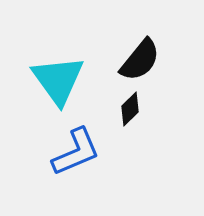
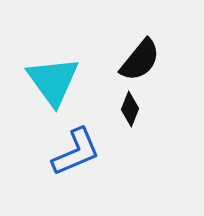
cyan triangle: moved 5 px left, 1 px down
black diamond: rotated 24 degrees counterclockwise
